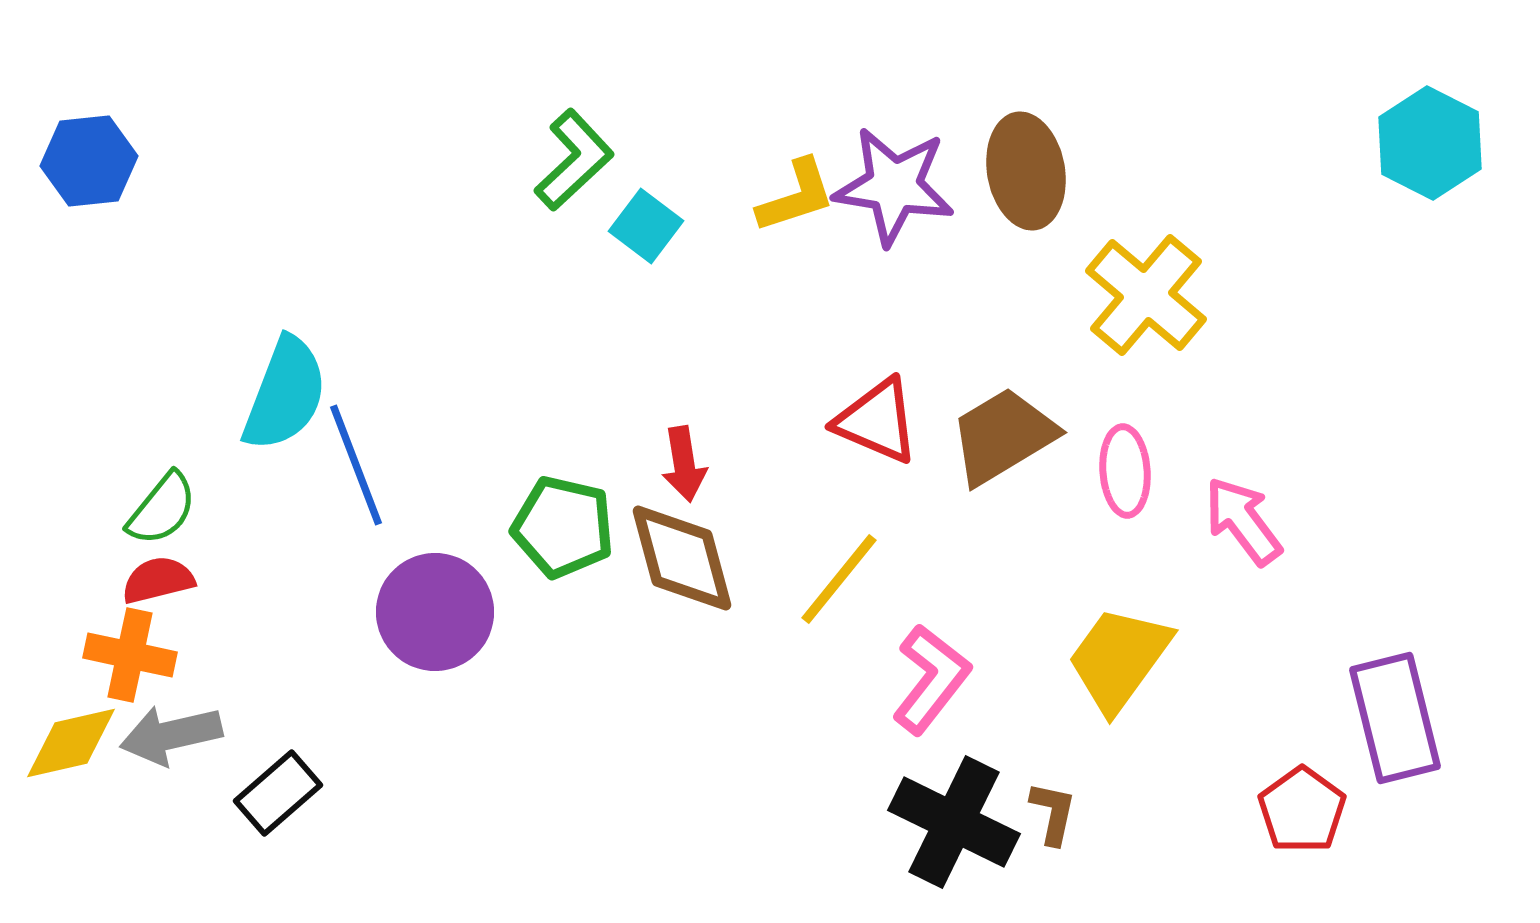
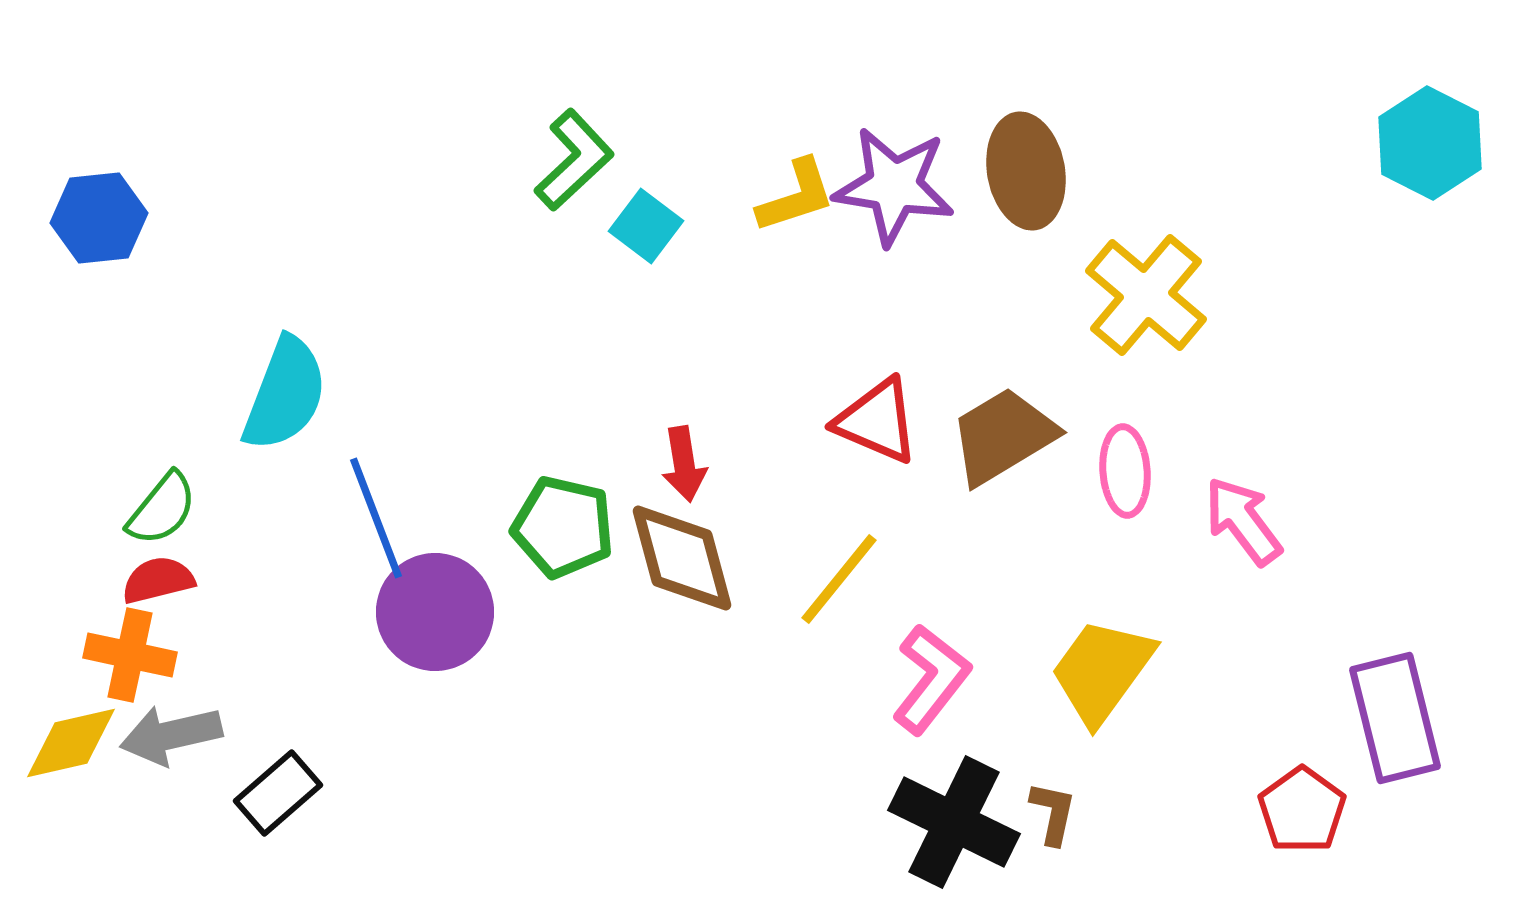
blue hexagon: moved 10 px right, 57 px down
blue line: moved 20 px right, 53 px down
yellow trapezoid: moved 17 px left, 12 px down
